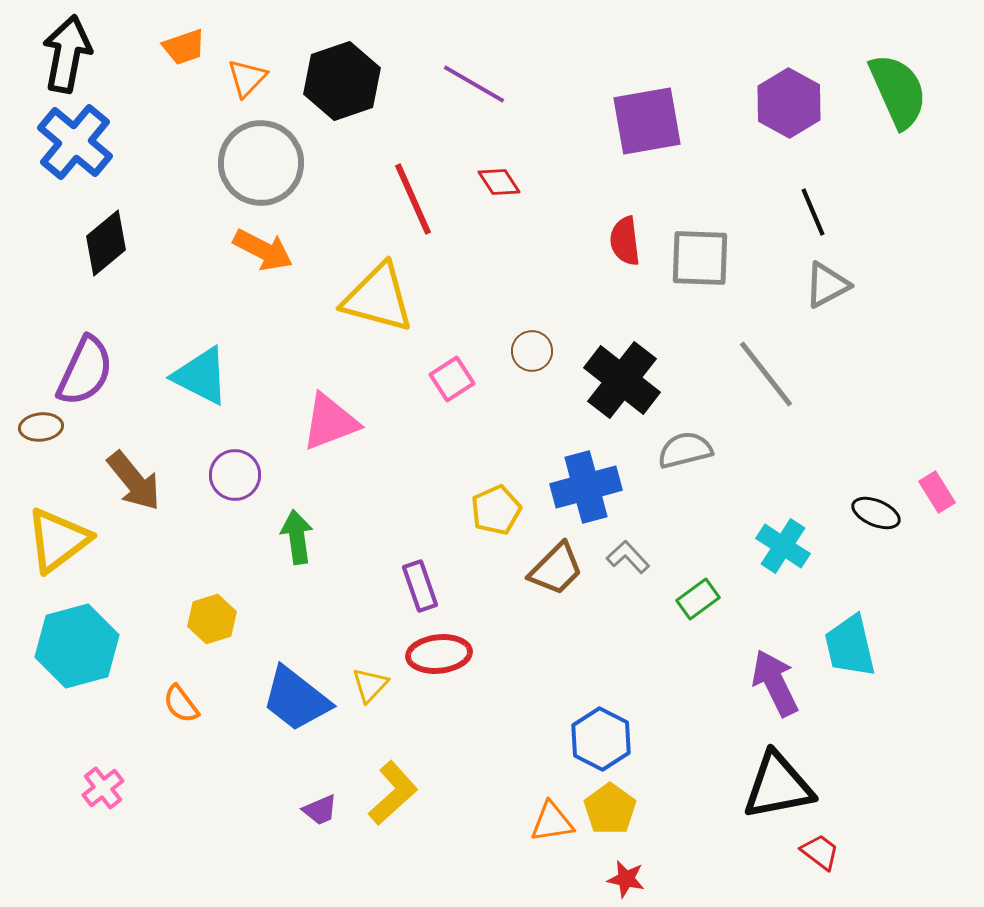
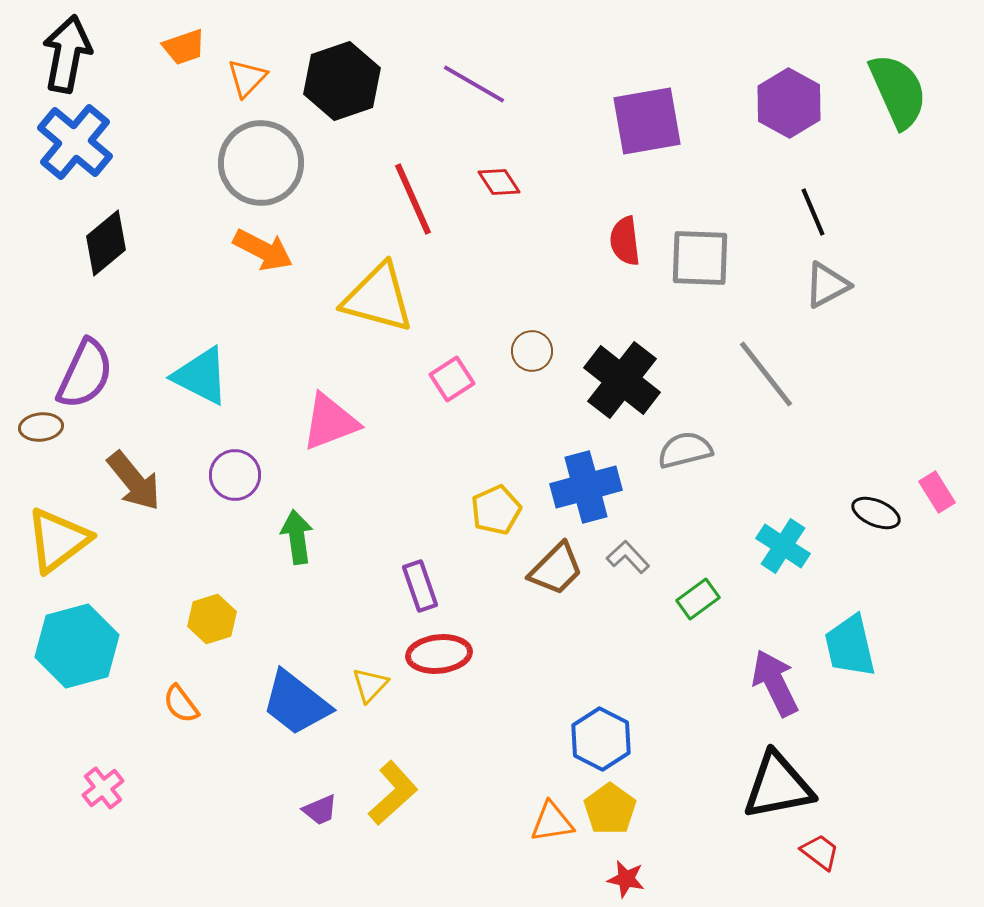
purple semicircle at (85, 371): moved 3 px down
blue trapezoid at (296, 699): moved 4 px down
